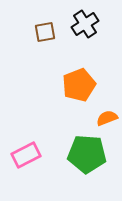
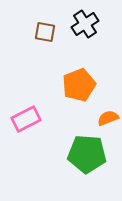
brown square: rotated 20 degrees clockwise
orange semicircle: moved 1 px right
pink rectangle: moved 36 px up
